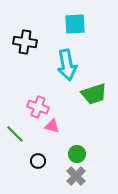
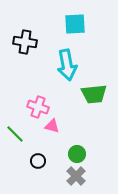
green trapezoid: rotated 12 degrees clockwise
